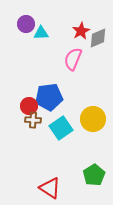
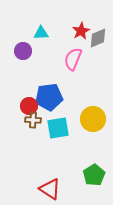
purple circle: moved 3 px left, 27 px down
cyan square: moved 3 px left; rotated 25 degrees clockwise
red triangle: moved 1 px down
